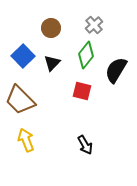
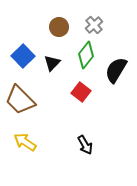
brown circle: moved 8 px right, 1 px up
red square: moved 1 px left, 1 px down; rotated 24 degrees clockwise
yellow arrow: moved 1 px left, 2 px down; rotated 35 degrees counterclockwise
